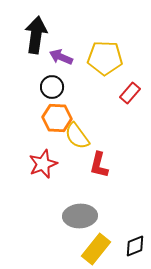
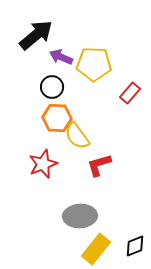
black arrow: rotated 42 degrees clockwise
yellow pentagon: moved 11 px left, 6 px down
red L-shape: rotated 60 degrees clockwise
